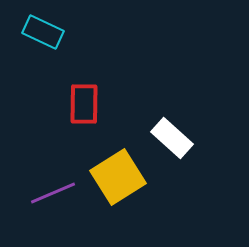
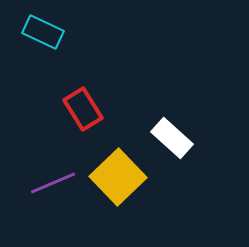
red rectangle: moved 1 px left, 5 px down; rotated 33 degrees counterclockwise
yellow square: rotated 12 degrees counterclockwise
purple line: moved 10 px up
